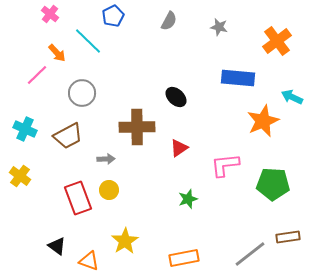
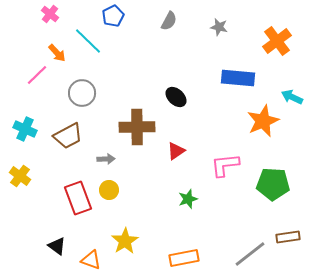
red triangle: moved 3 px left, 3 px down
orange triangle: moved 2 px right, 1 px up
